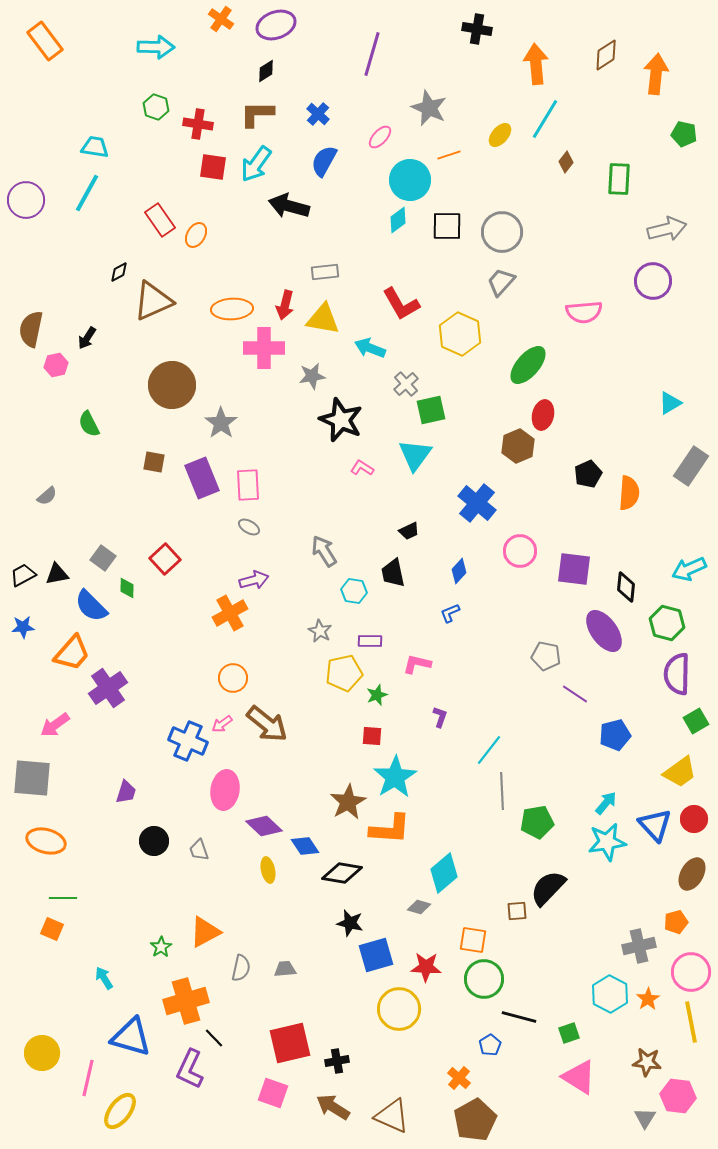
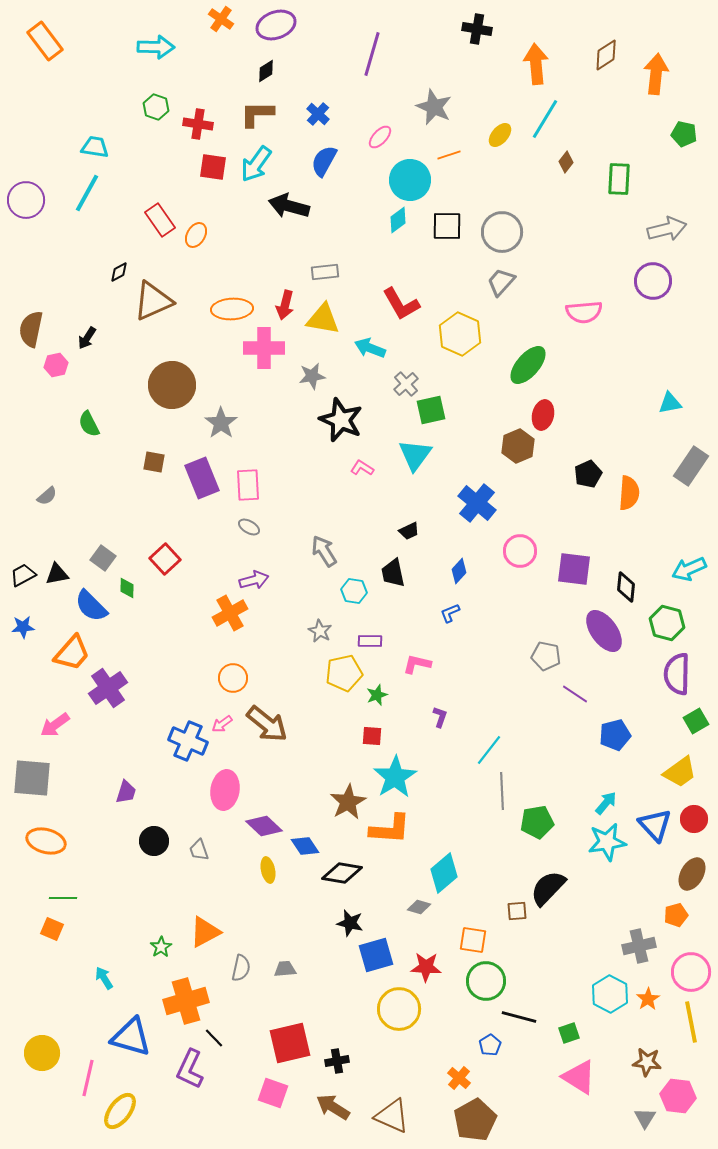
gray star at (429, 108): moved 5 px right, 1 px up
cyan triangle at (670, 403): rotated 20 degrees clockwise
orange pentagon at (676, 922): moved 7 px up
green circle at (484, 979): moved 2 px right, 2 px down
